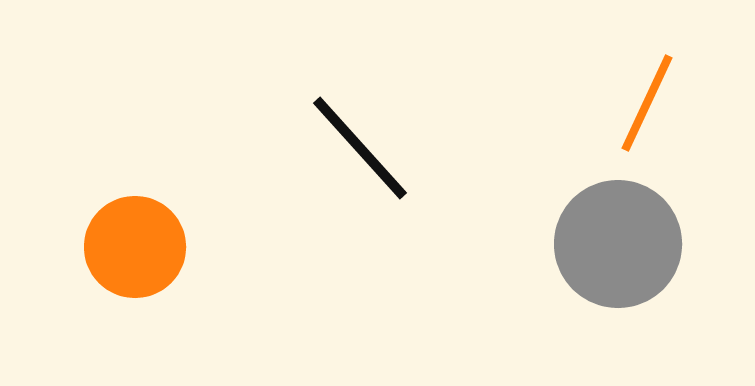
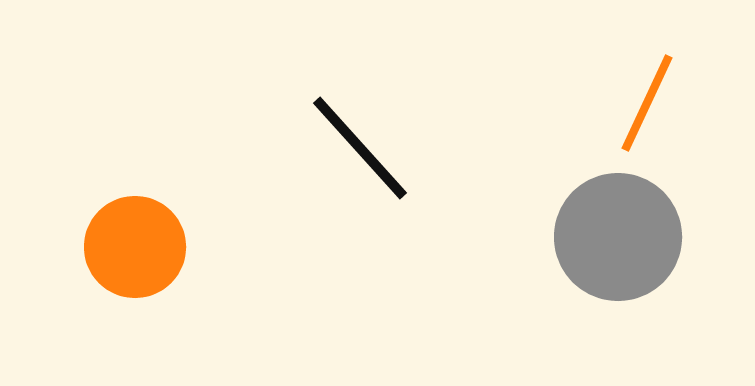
gray circle: moved 7 px up
